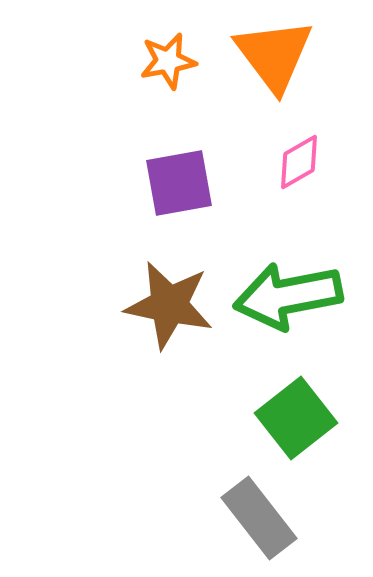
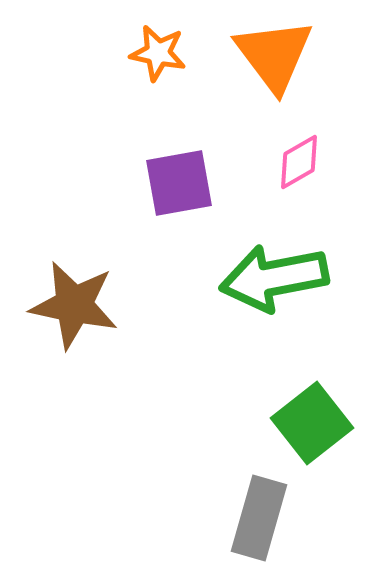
orange star: moved 10 px left, 8 px up; rotated 22 degrees clockwise
green arrow: moved 14 px left, 18 px up
brown star: moved 95 px left
green square: moved 16 px right, 5 px down
gray rectangle: rotated 54 degrees clockwise
